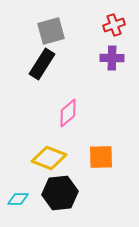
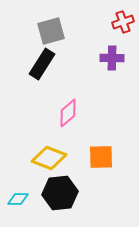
red cross: moved 9 px right, 3 px up
